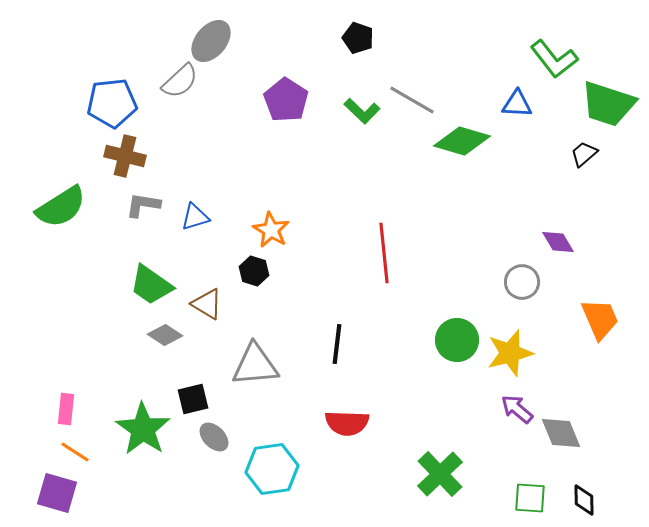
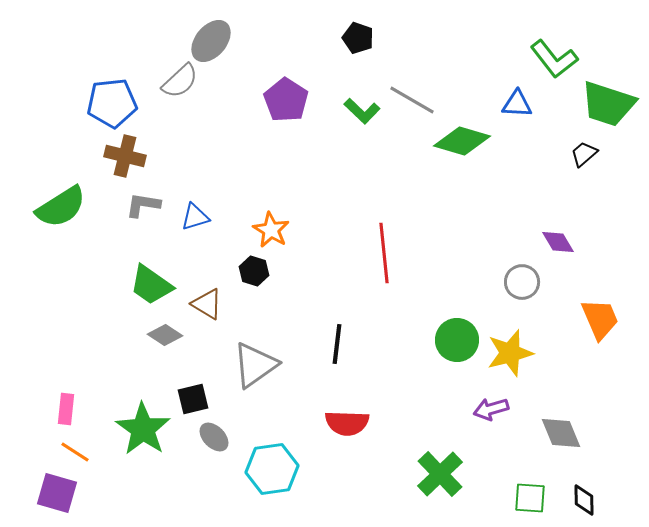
gray triangle at (255, 365): rotated 30 degrees counterclockwise
purple arrow at (517, 409): moved 26 px left; rotated 56 degrees counterclockwise
